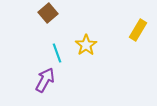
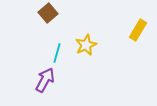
yellow star: rotated 10 degrees clockwise
cyan line: rotated 36 degrees clockwise
